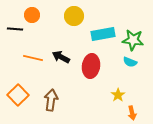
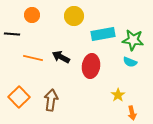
black line: moved 3 px left, 5 px down
orange square: moved 1 px right, 2 px down
